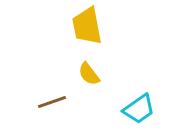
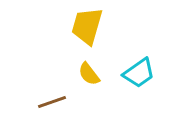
yellow trapezoid: rotated 27 degrees clockwise
cyan trapezoid: moved 36 px up
